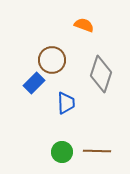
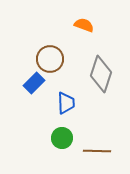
brown circle: moved 2 px left, 1 px up
green circle: moved 14 px up
